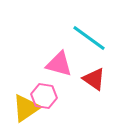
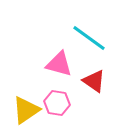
red triangle: moved 2 px down
pink hexagon: moved 13 px right, 7 px down
yellow triangle: moved 2 px down
